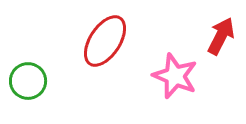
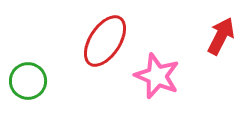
pink star: moved 18 px left
